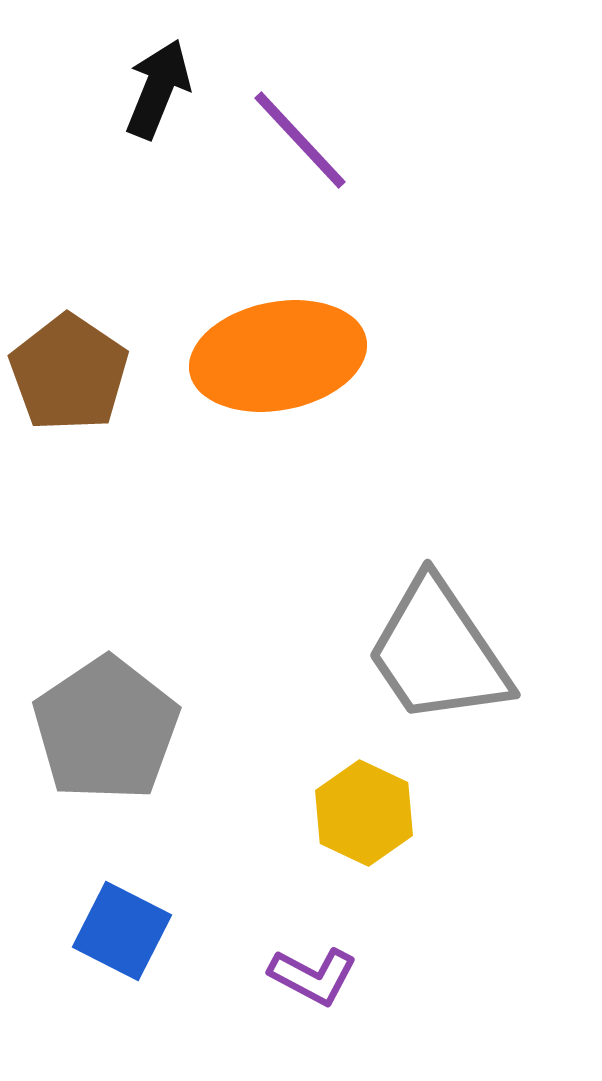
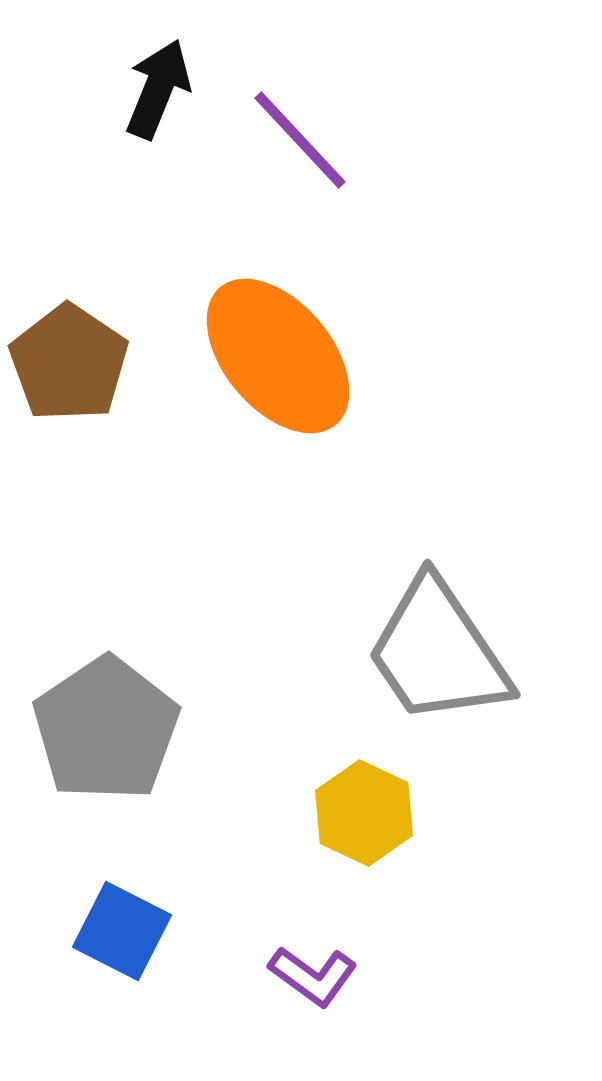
orange ellipse: rotated 61 degrees clockwise
brown pentagon: moved 10 px up
purple L-shape: rotated 8 degrees clockwise
